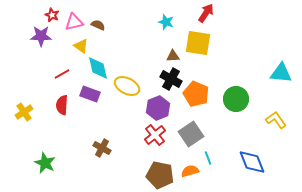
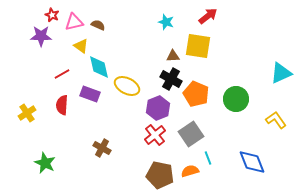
red arrow: moved 2 px right, 3 px down; rotated 18 degrees clockwise
yellow square: moved 3 px down
cyan diamond: moved 1 px right, 1 px up
cyan triangle: rotated 30 degrees counterclockwise
yellow cross: moved 3 px right, 1 px down
